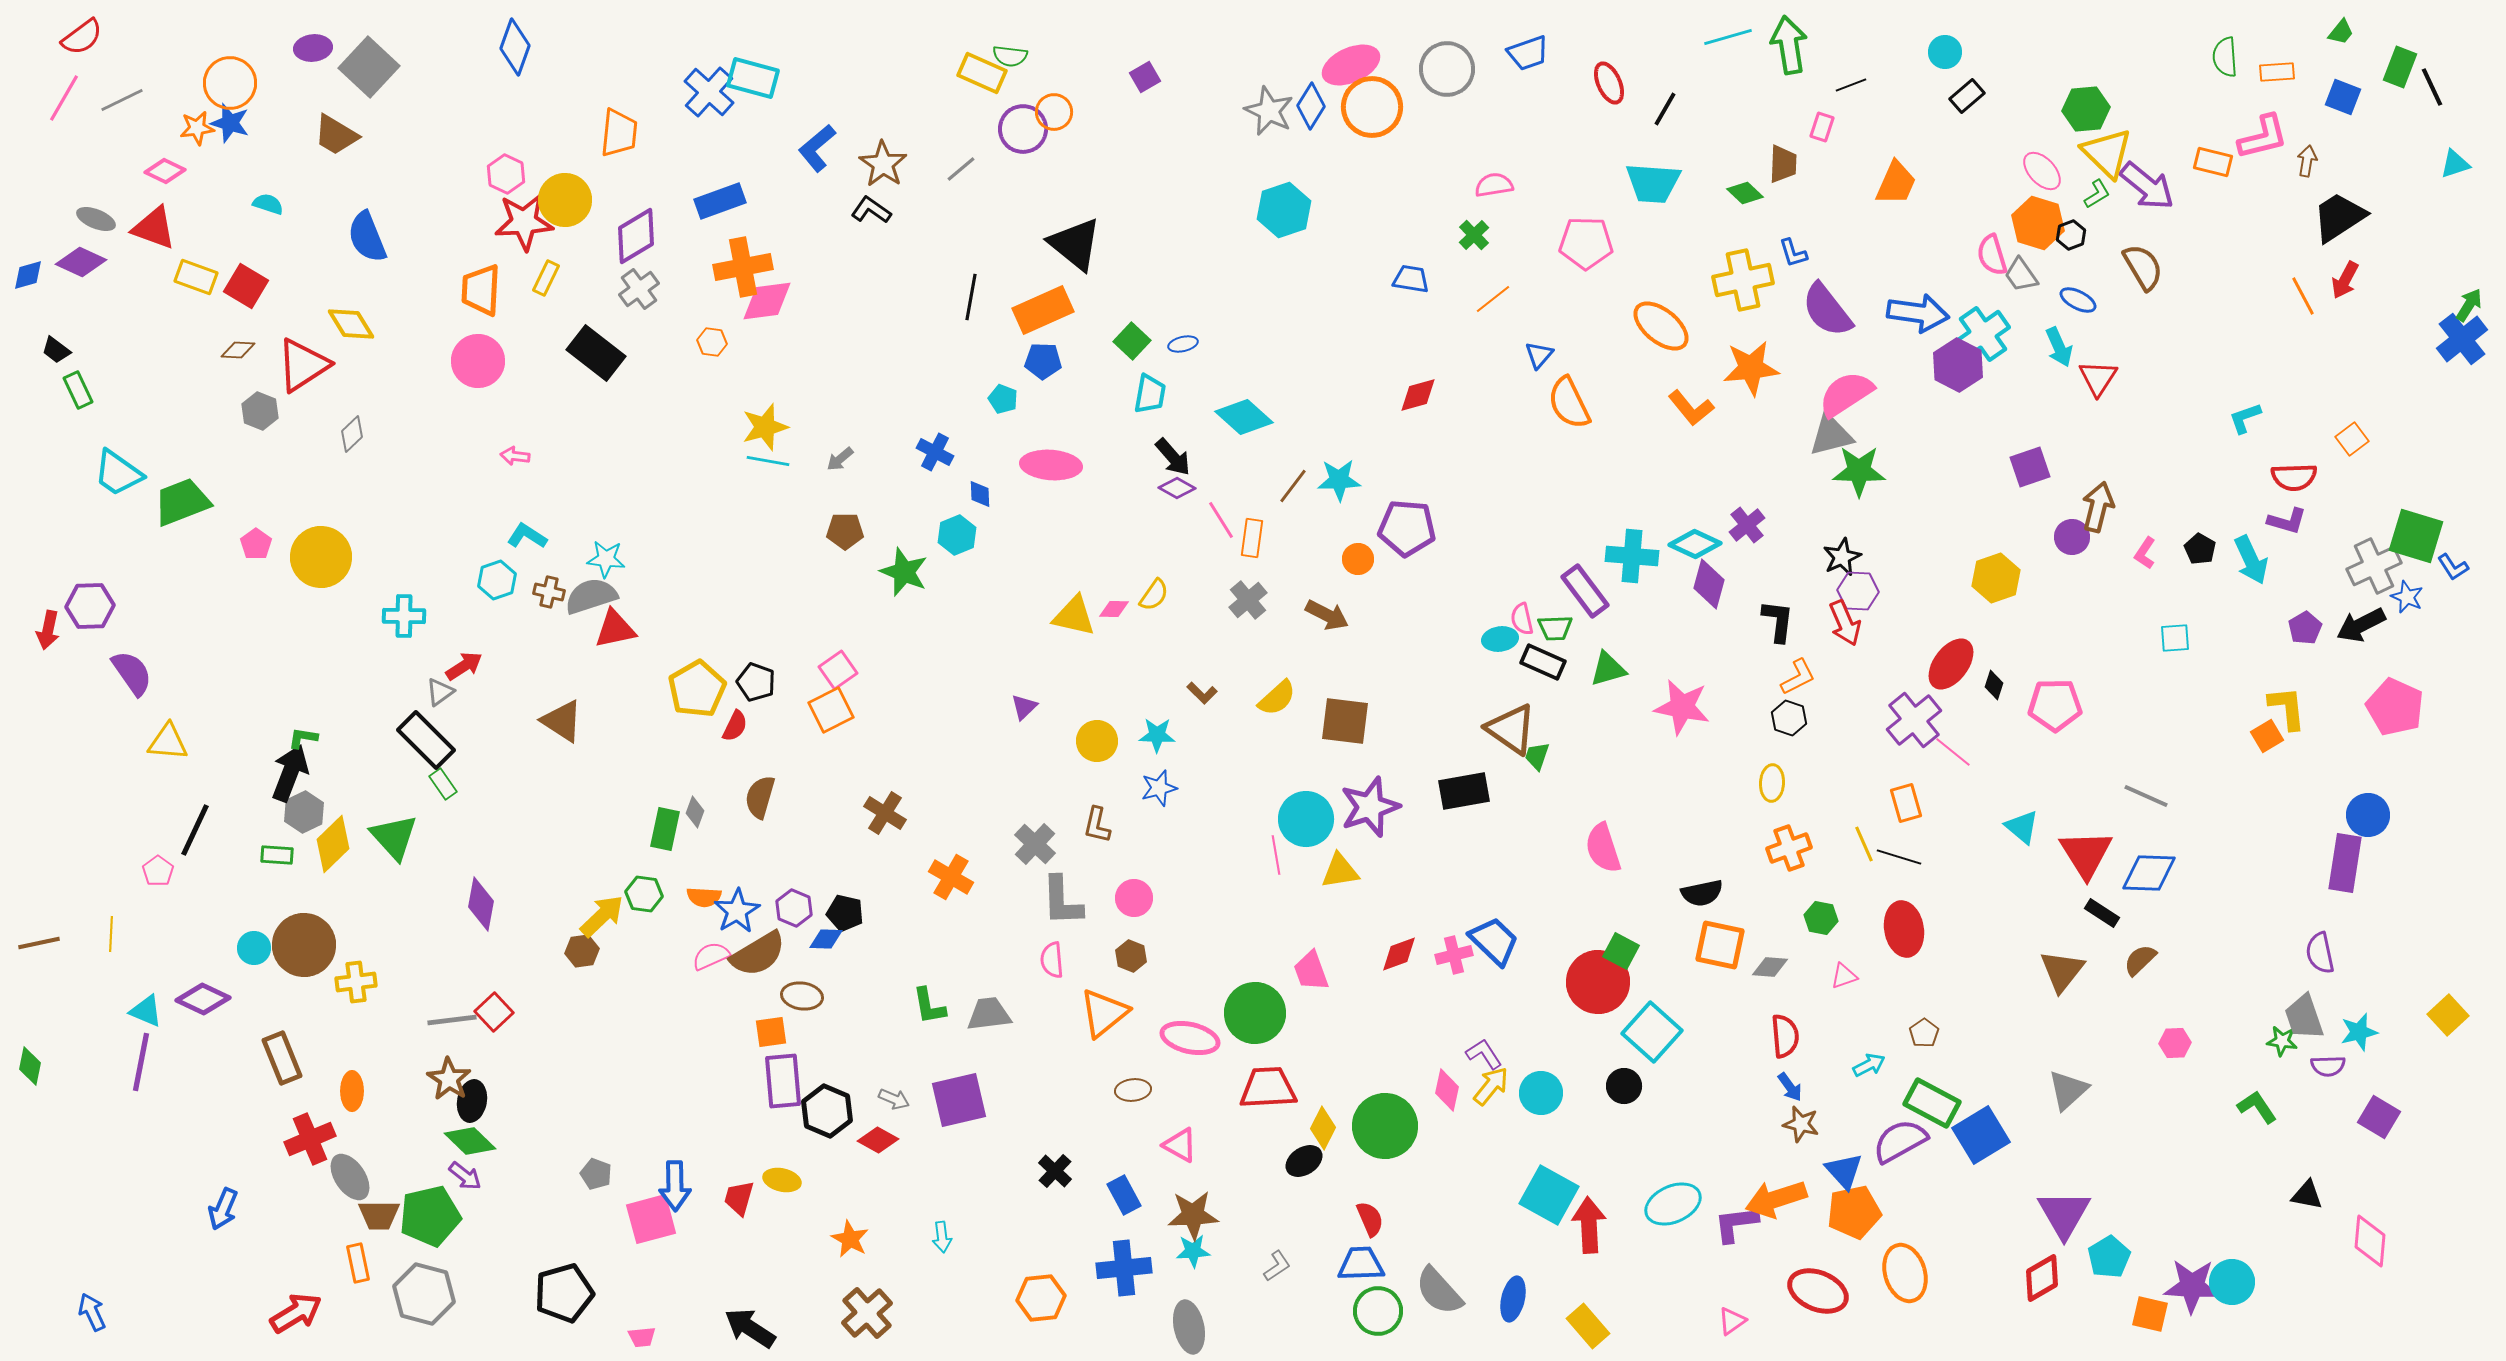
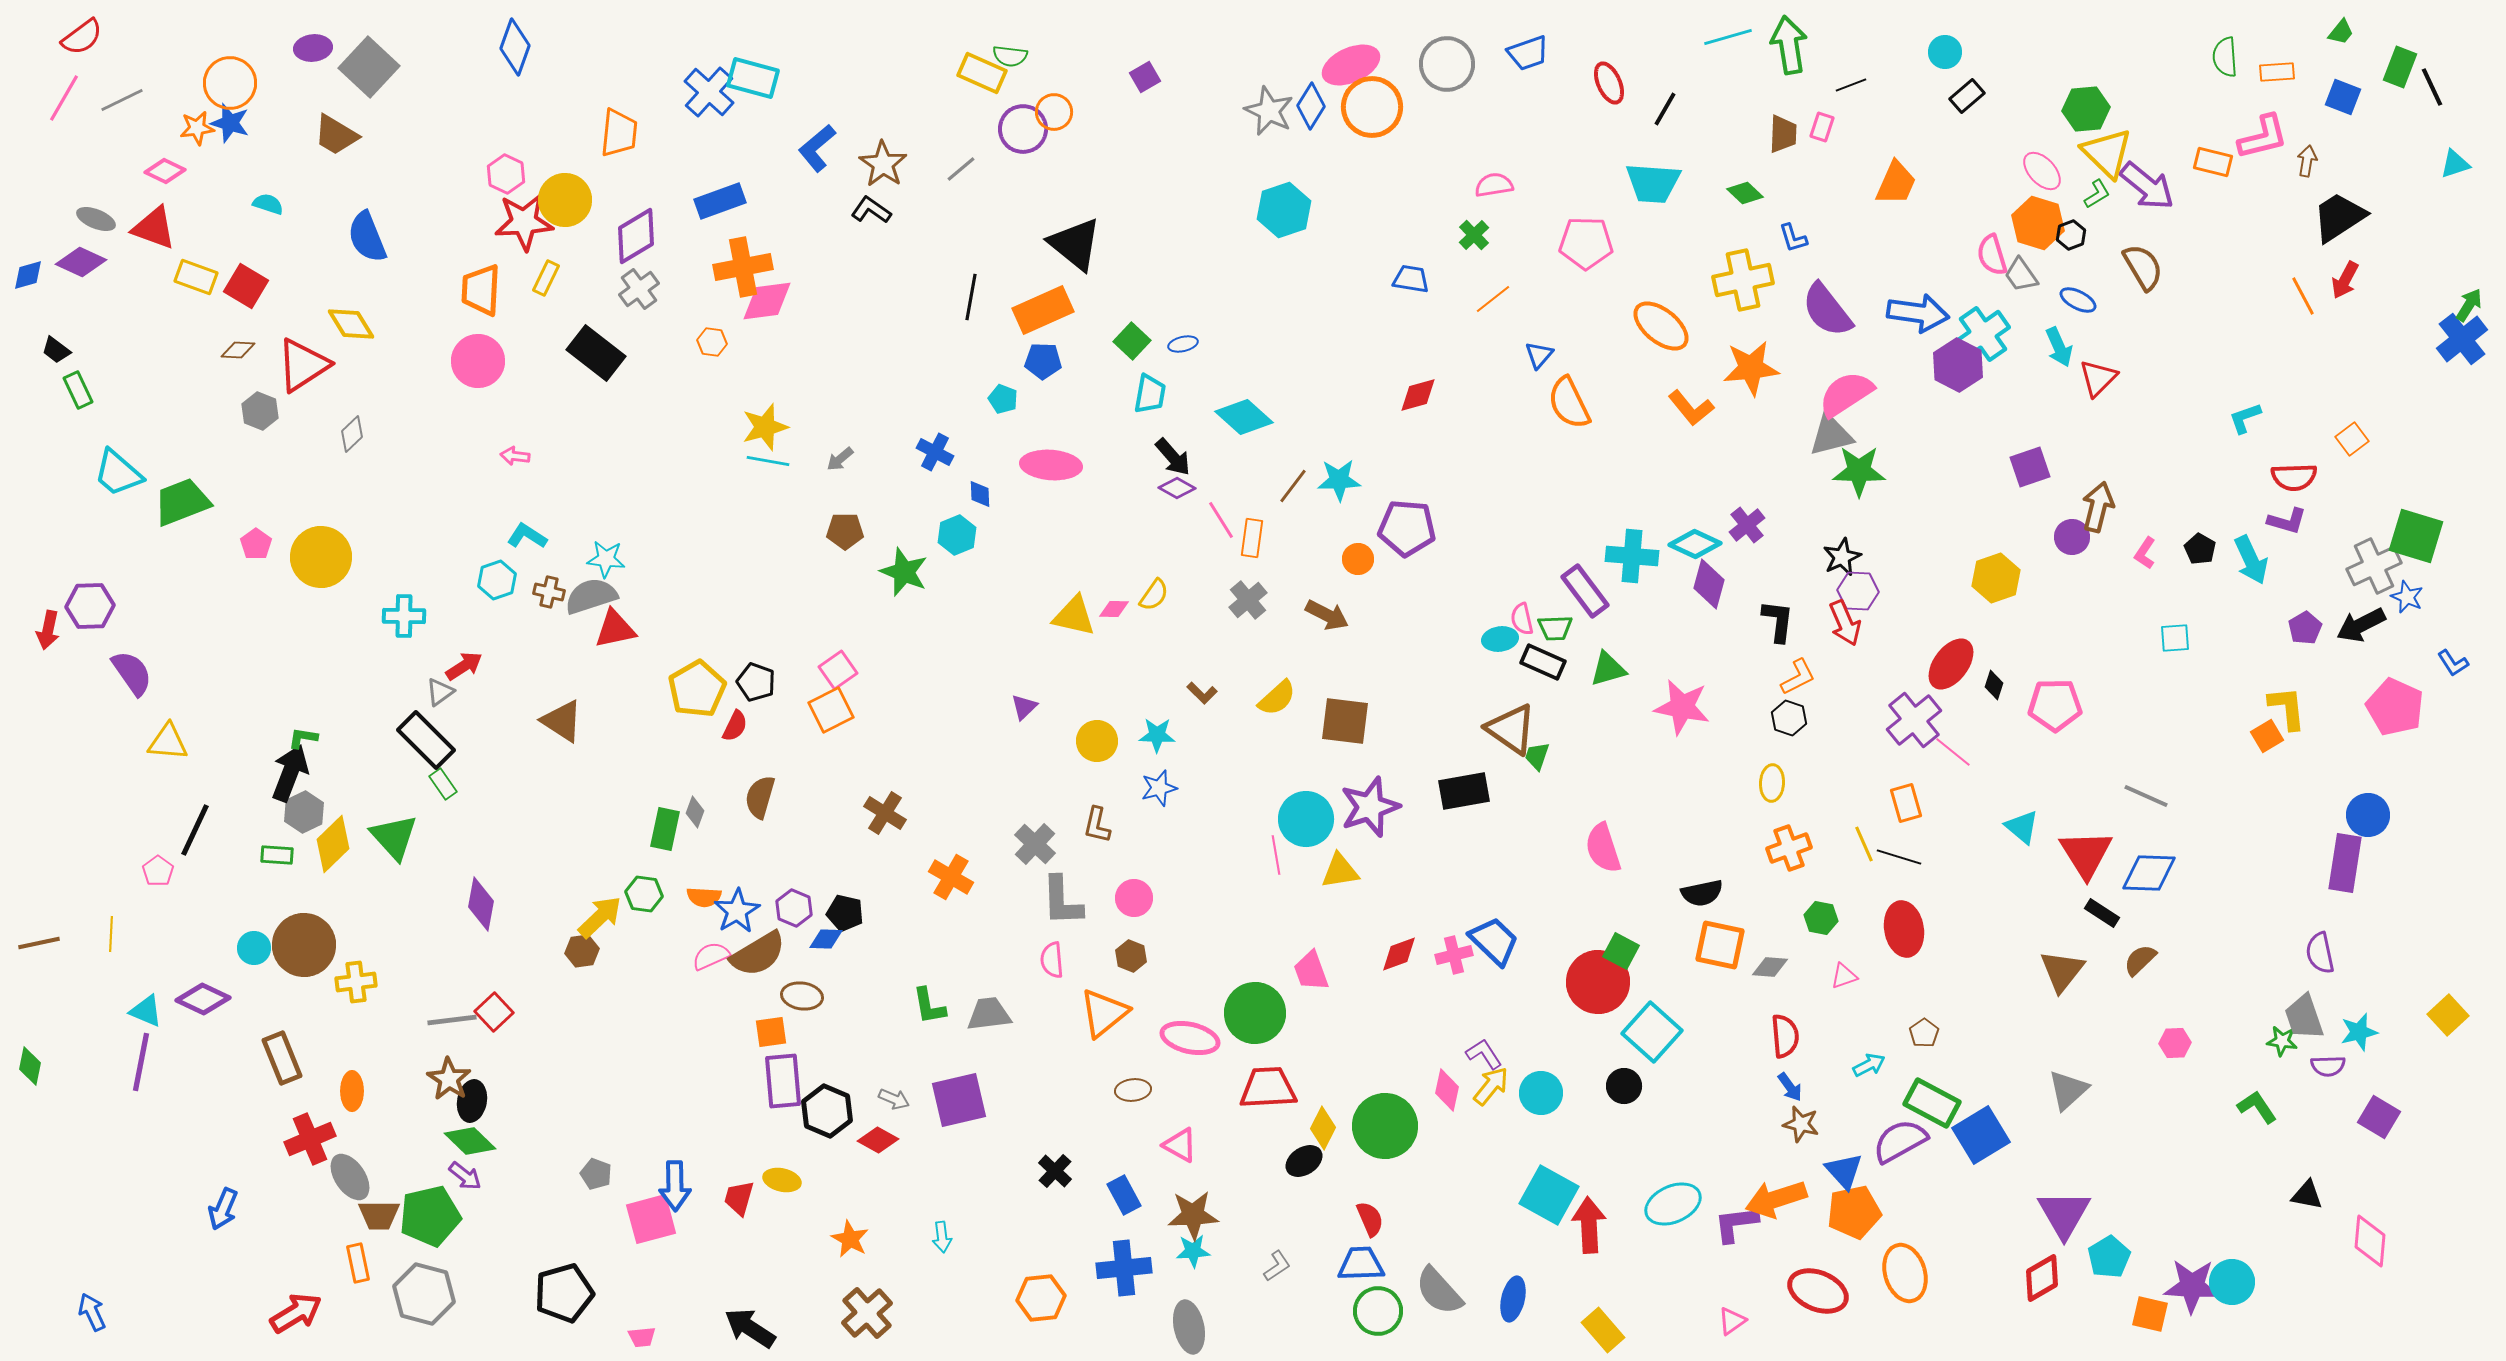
gray circle at (1447, 69): moved 5 px up
brown trapezoid at (1783, 164): moved 30 px up
blue L-shape at (1793, 253): moved 15 px up
red triangle at (2098, 378): rotated 12 degrees clockwise
cyan trapezoid at (118, 473): rotated 6 degrees clockwise
blue L-shape at (2453, 567): moved 96 px down
yellow arrow at (602, 916): moved 2 px left, 1 px down
yellow rectangle at (1588, 1326): moved 15 px right, 4 px down
